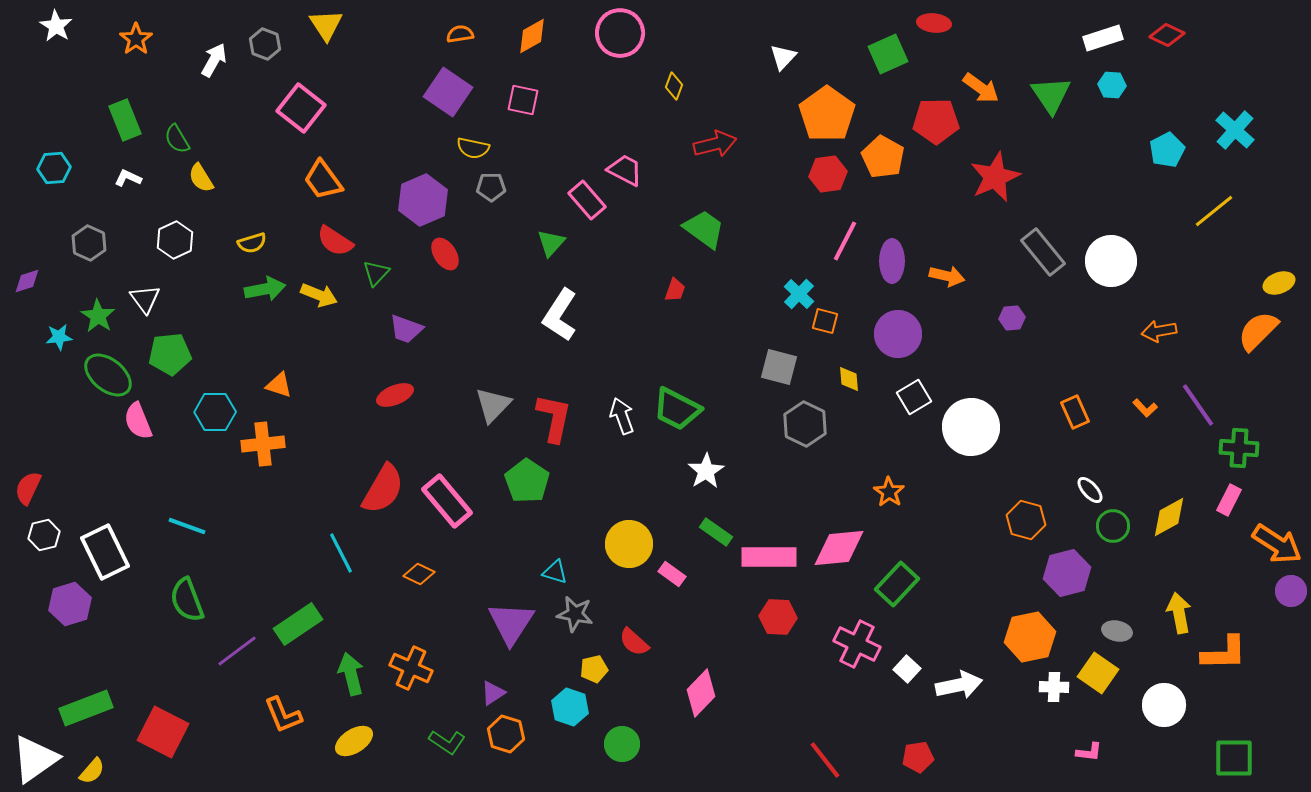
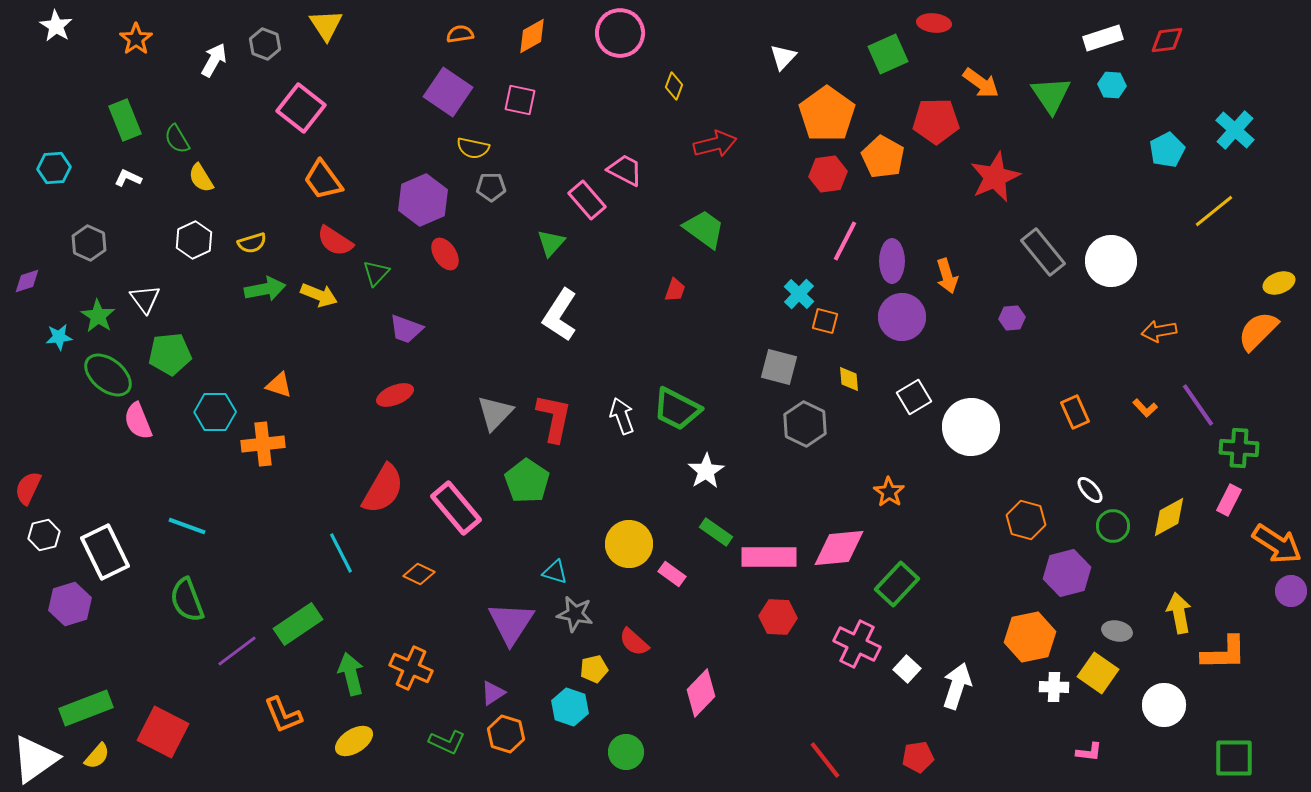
red diamond at (1167, 35): moved 5 px down; rotated 32 degrees counterclockwise
orange arrow at (981, 88): moved 5 px up
pink square at (523, 100): moved 3 px left
white hexagon at (175, 240): moved 19 px right
orange arrow at (947, 276): rotated 60 degrees clockwise
purple circle at (898, 334): moved 4 px right, 17 px up
gray triangle at (493, 405): moved 2 px right, 8 px down
pink rectangle at (447, 501): moved 9 px right, 7 px down
white arrow at (959, 685): moved 2 px left, 1 px down; rotated 60 degrees counterclockwise
green L-shape at (447, 742): rotated 9 degrees counterclockwise
green circle at (622, 744): moved 4 px right, 8 px down
yellow semicircle at (92, 771): moved 5 px right, 15 px up
